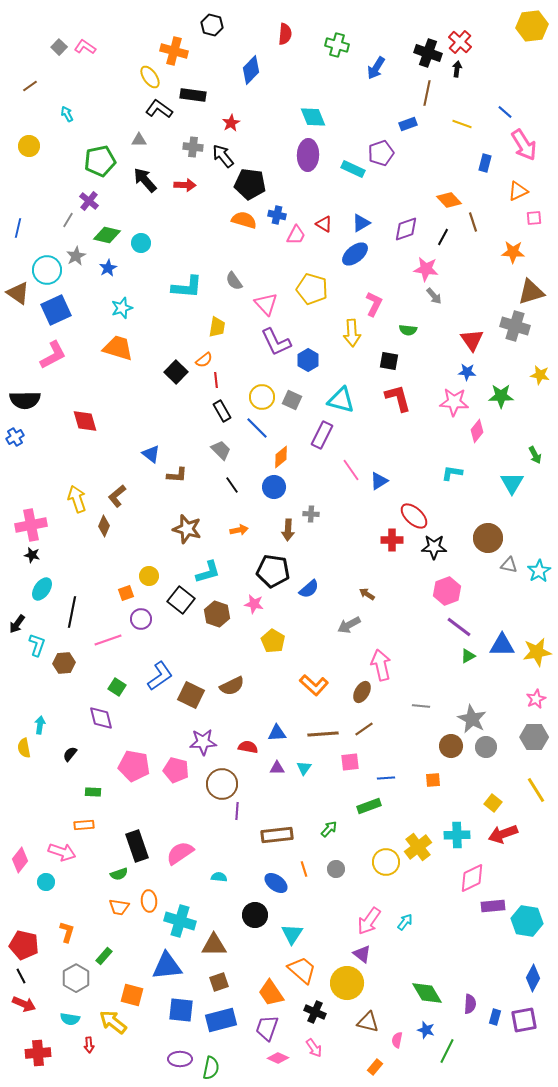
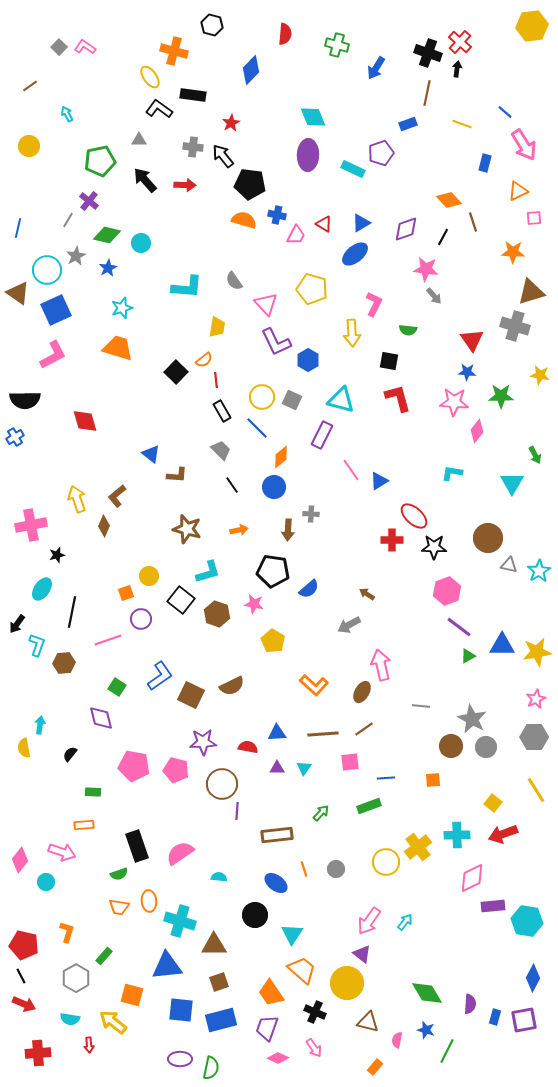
black star at (32, 555): moved 25 px right; rotated 28 degrees counterclockwise
green arrow at (329, 829): moved 8 px left, 16 px up
